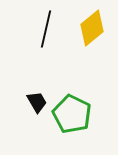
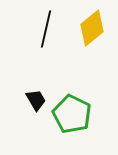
black trapezoid: moved 1 px left, 2 px up
